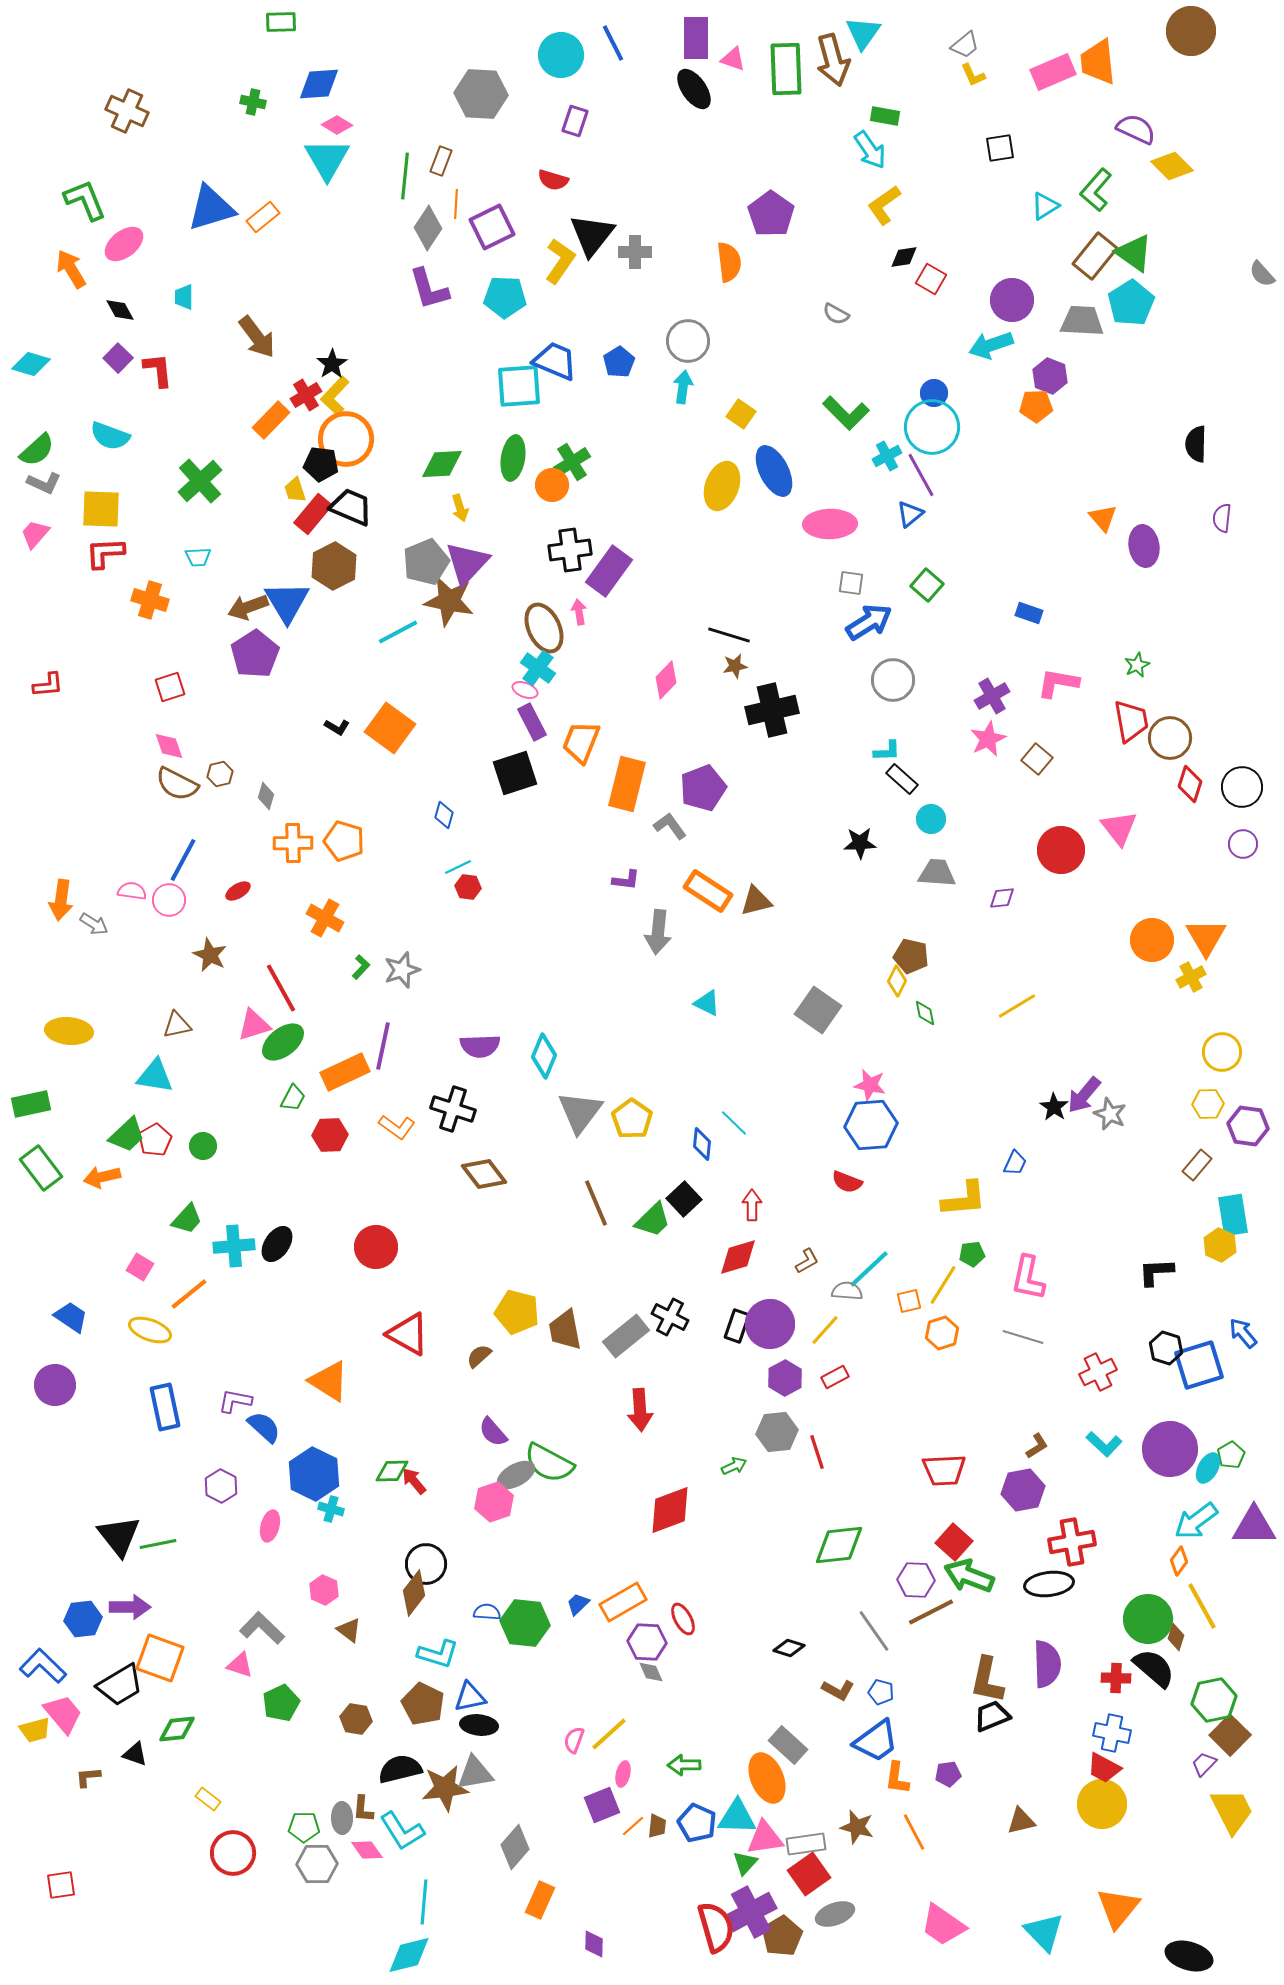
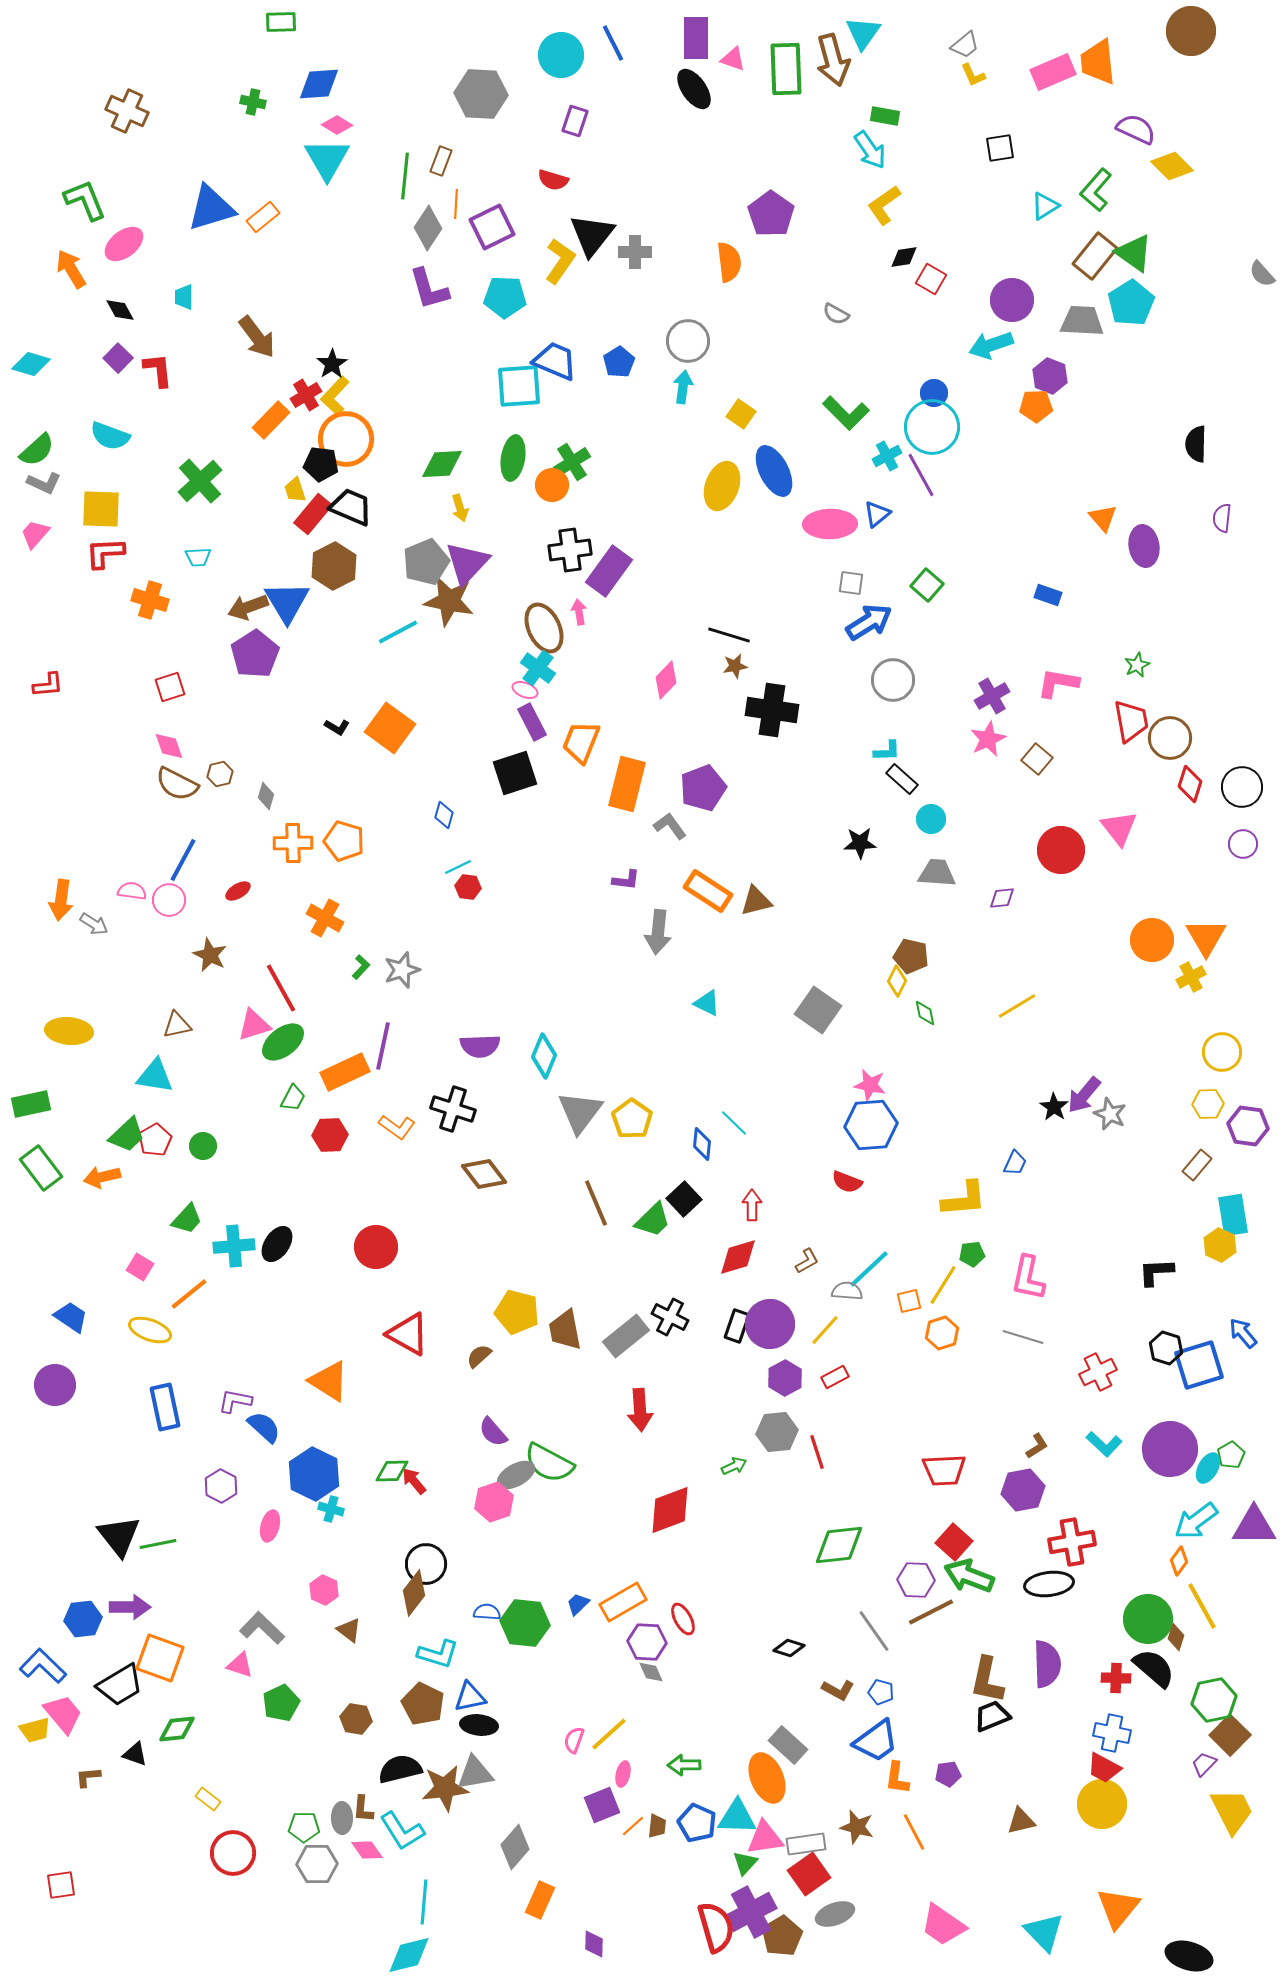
blue triangle at (910, 514): moved 33 px left
blue rectangle at (1029, 613): moved 19 px right, 18 px up
black cross at (772, 710): rotated 21 degrees clockwise
